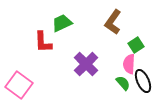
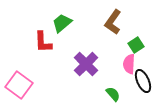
green trapezoid: rotated 15 degrees counterclockwise
green semicircle: moved 10 px left, 11 px down
